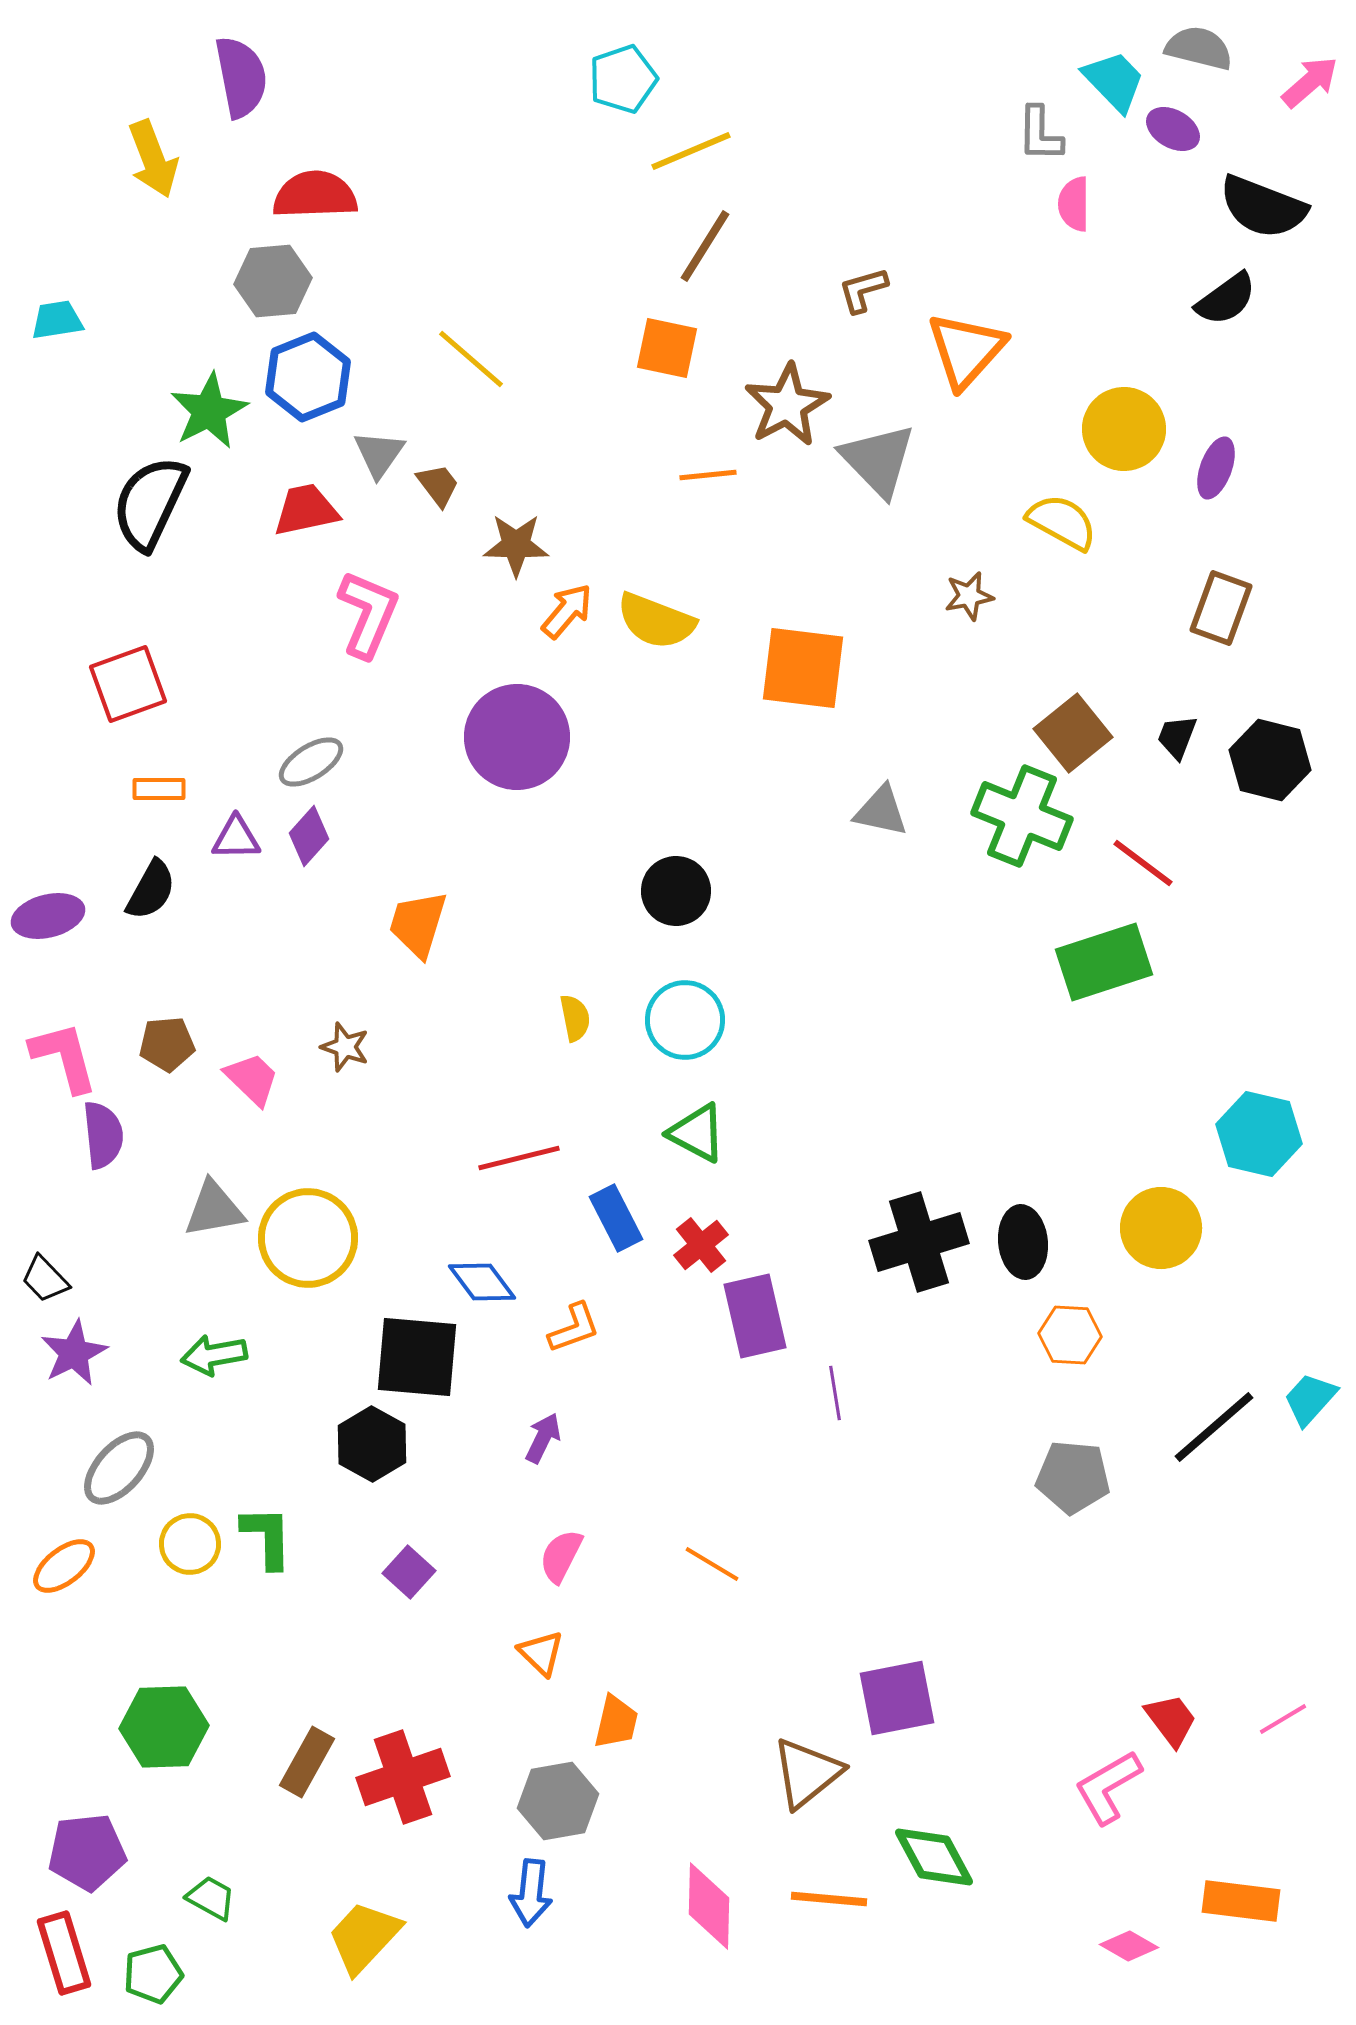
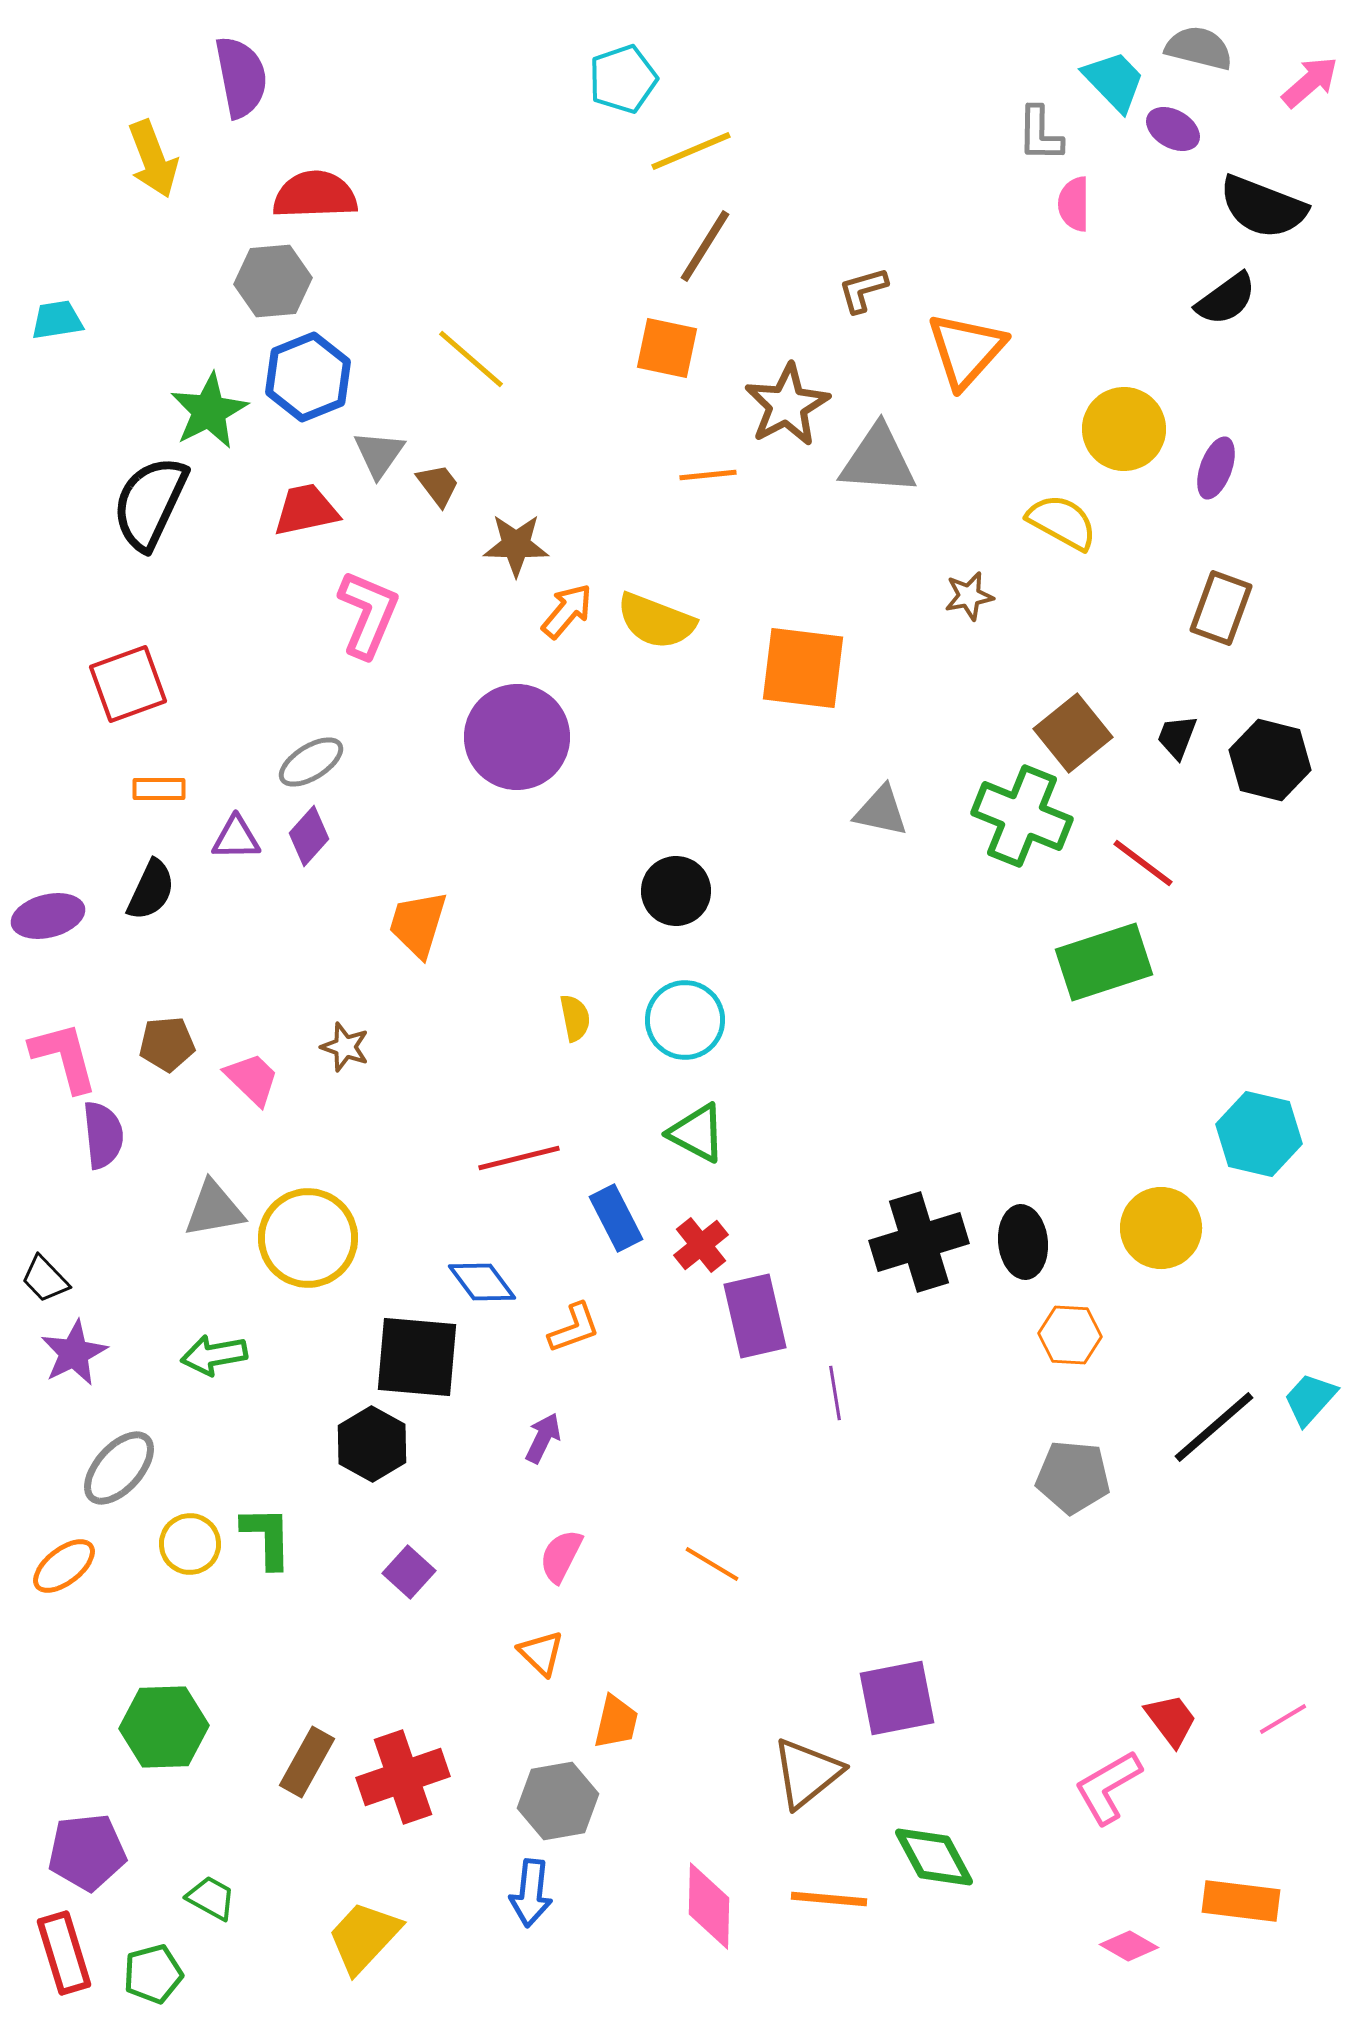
gray triangle at (878, 460): rotated 42 degrees counterclockwise
black semicircle at (151, 890): rotated 4 degrees counterclockwise
